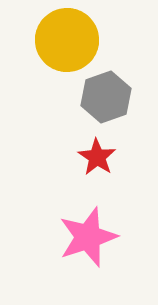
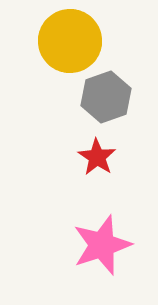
yellow circle: moved 3 px right, 1 px down
pink star: moved 14 px right, 8 px down
